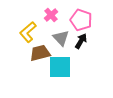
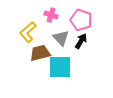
pink cross: rotated 32 degrees counterclockwise
